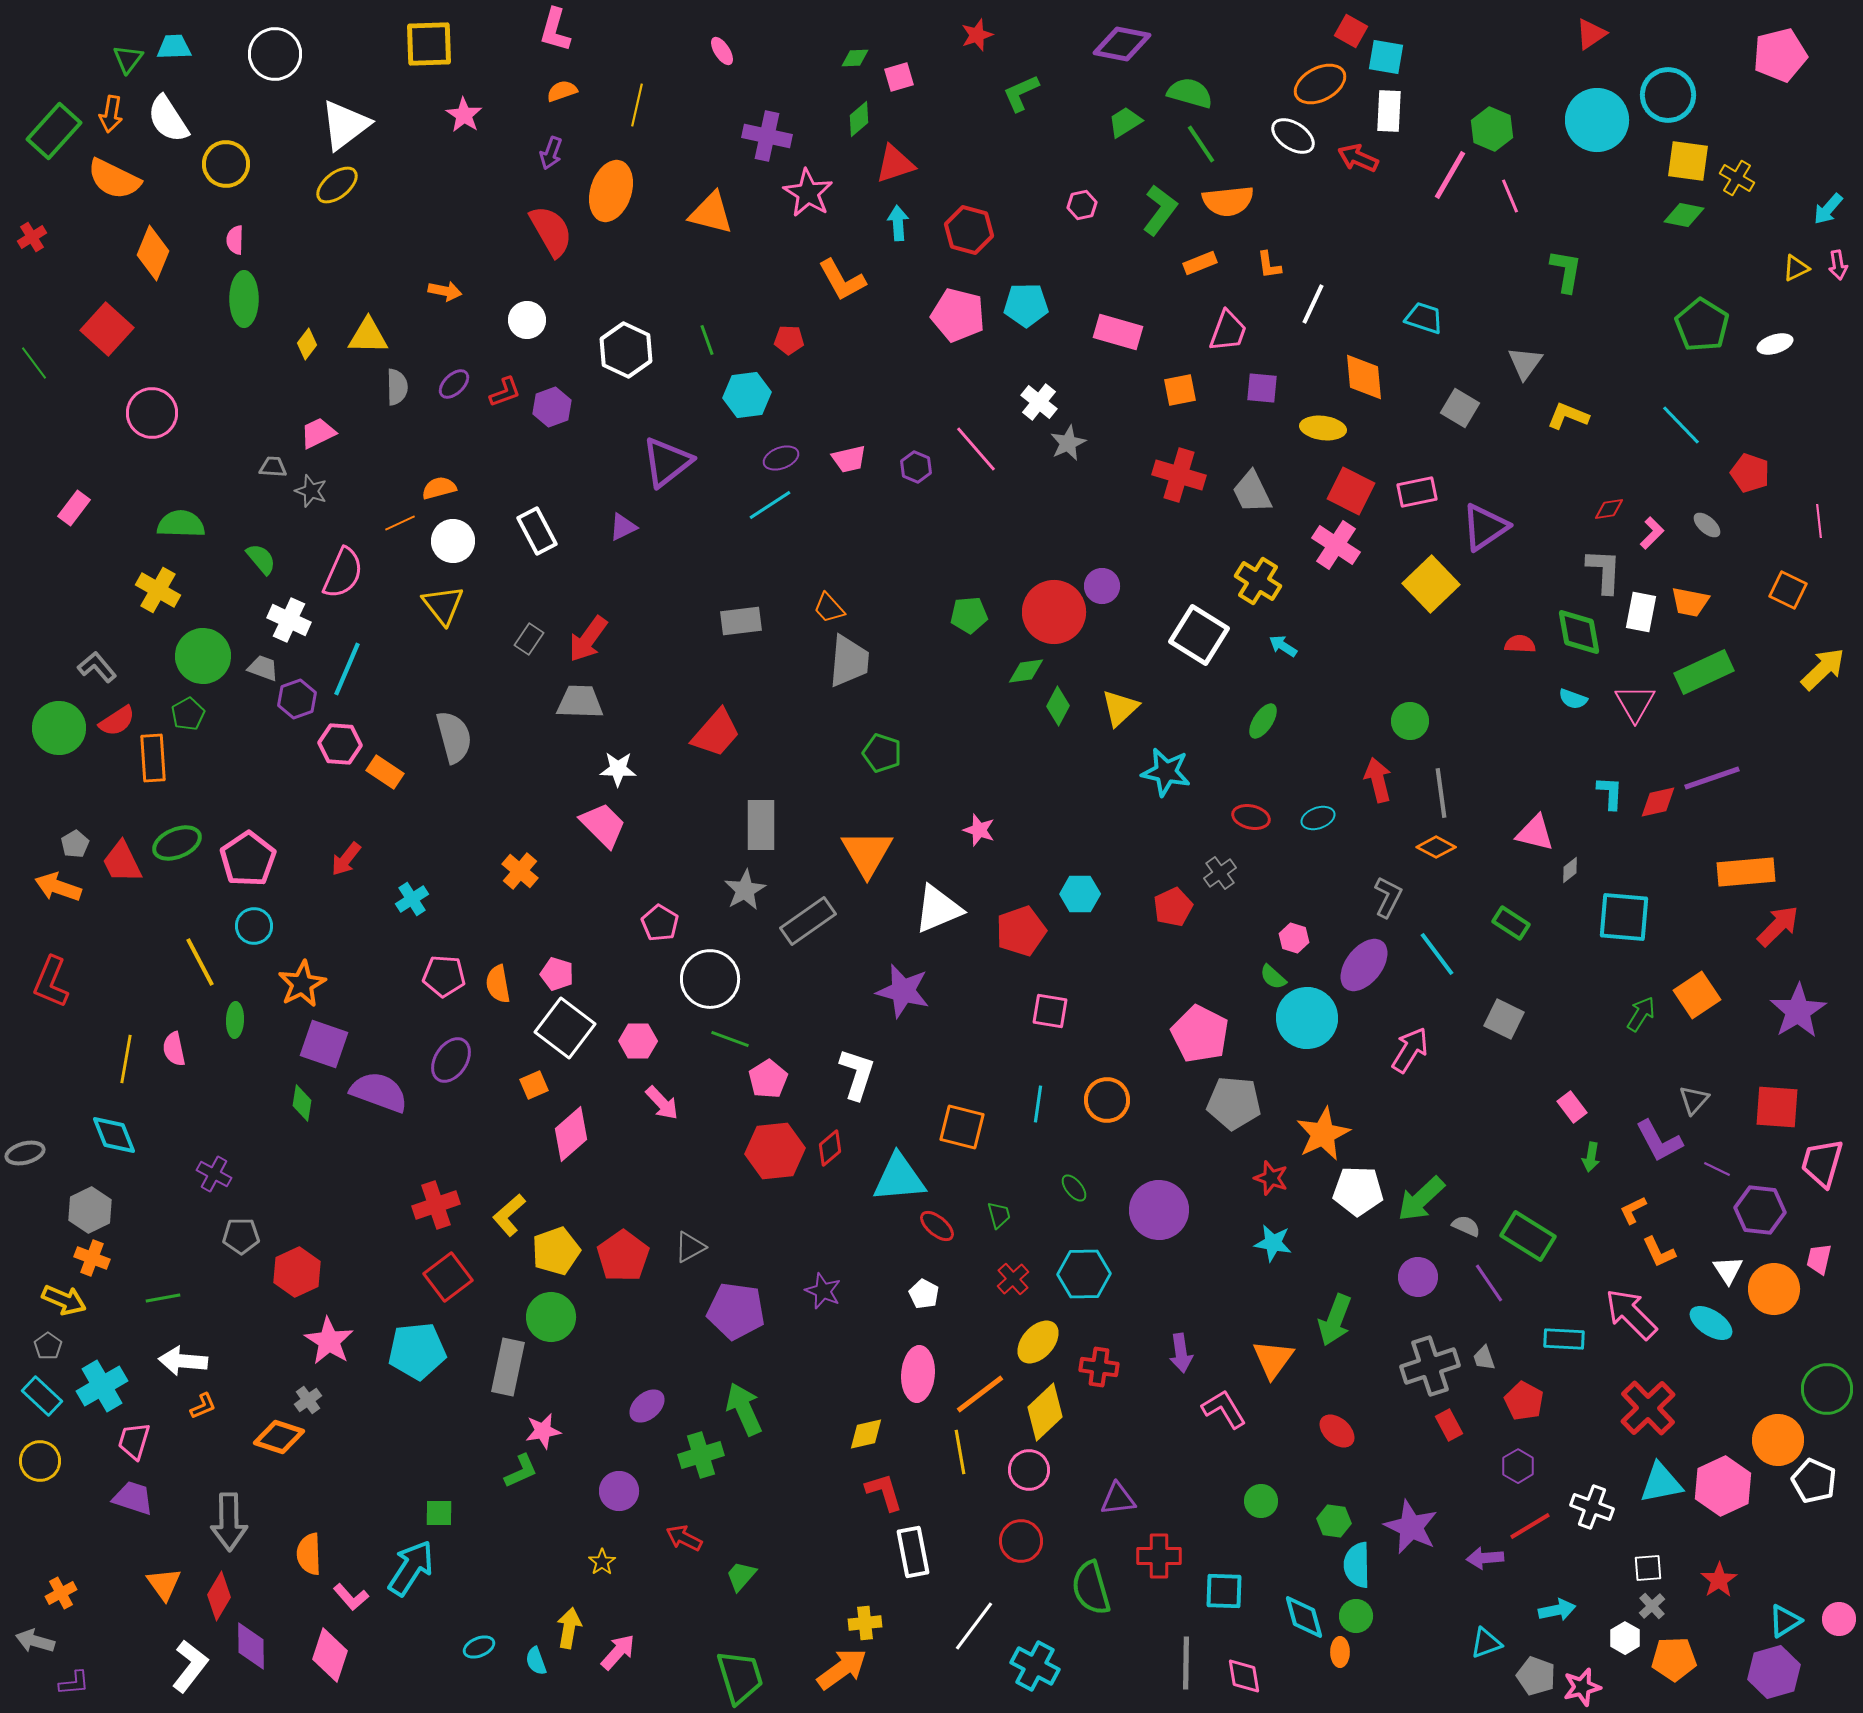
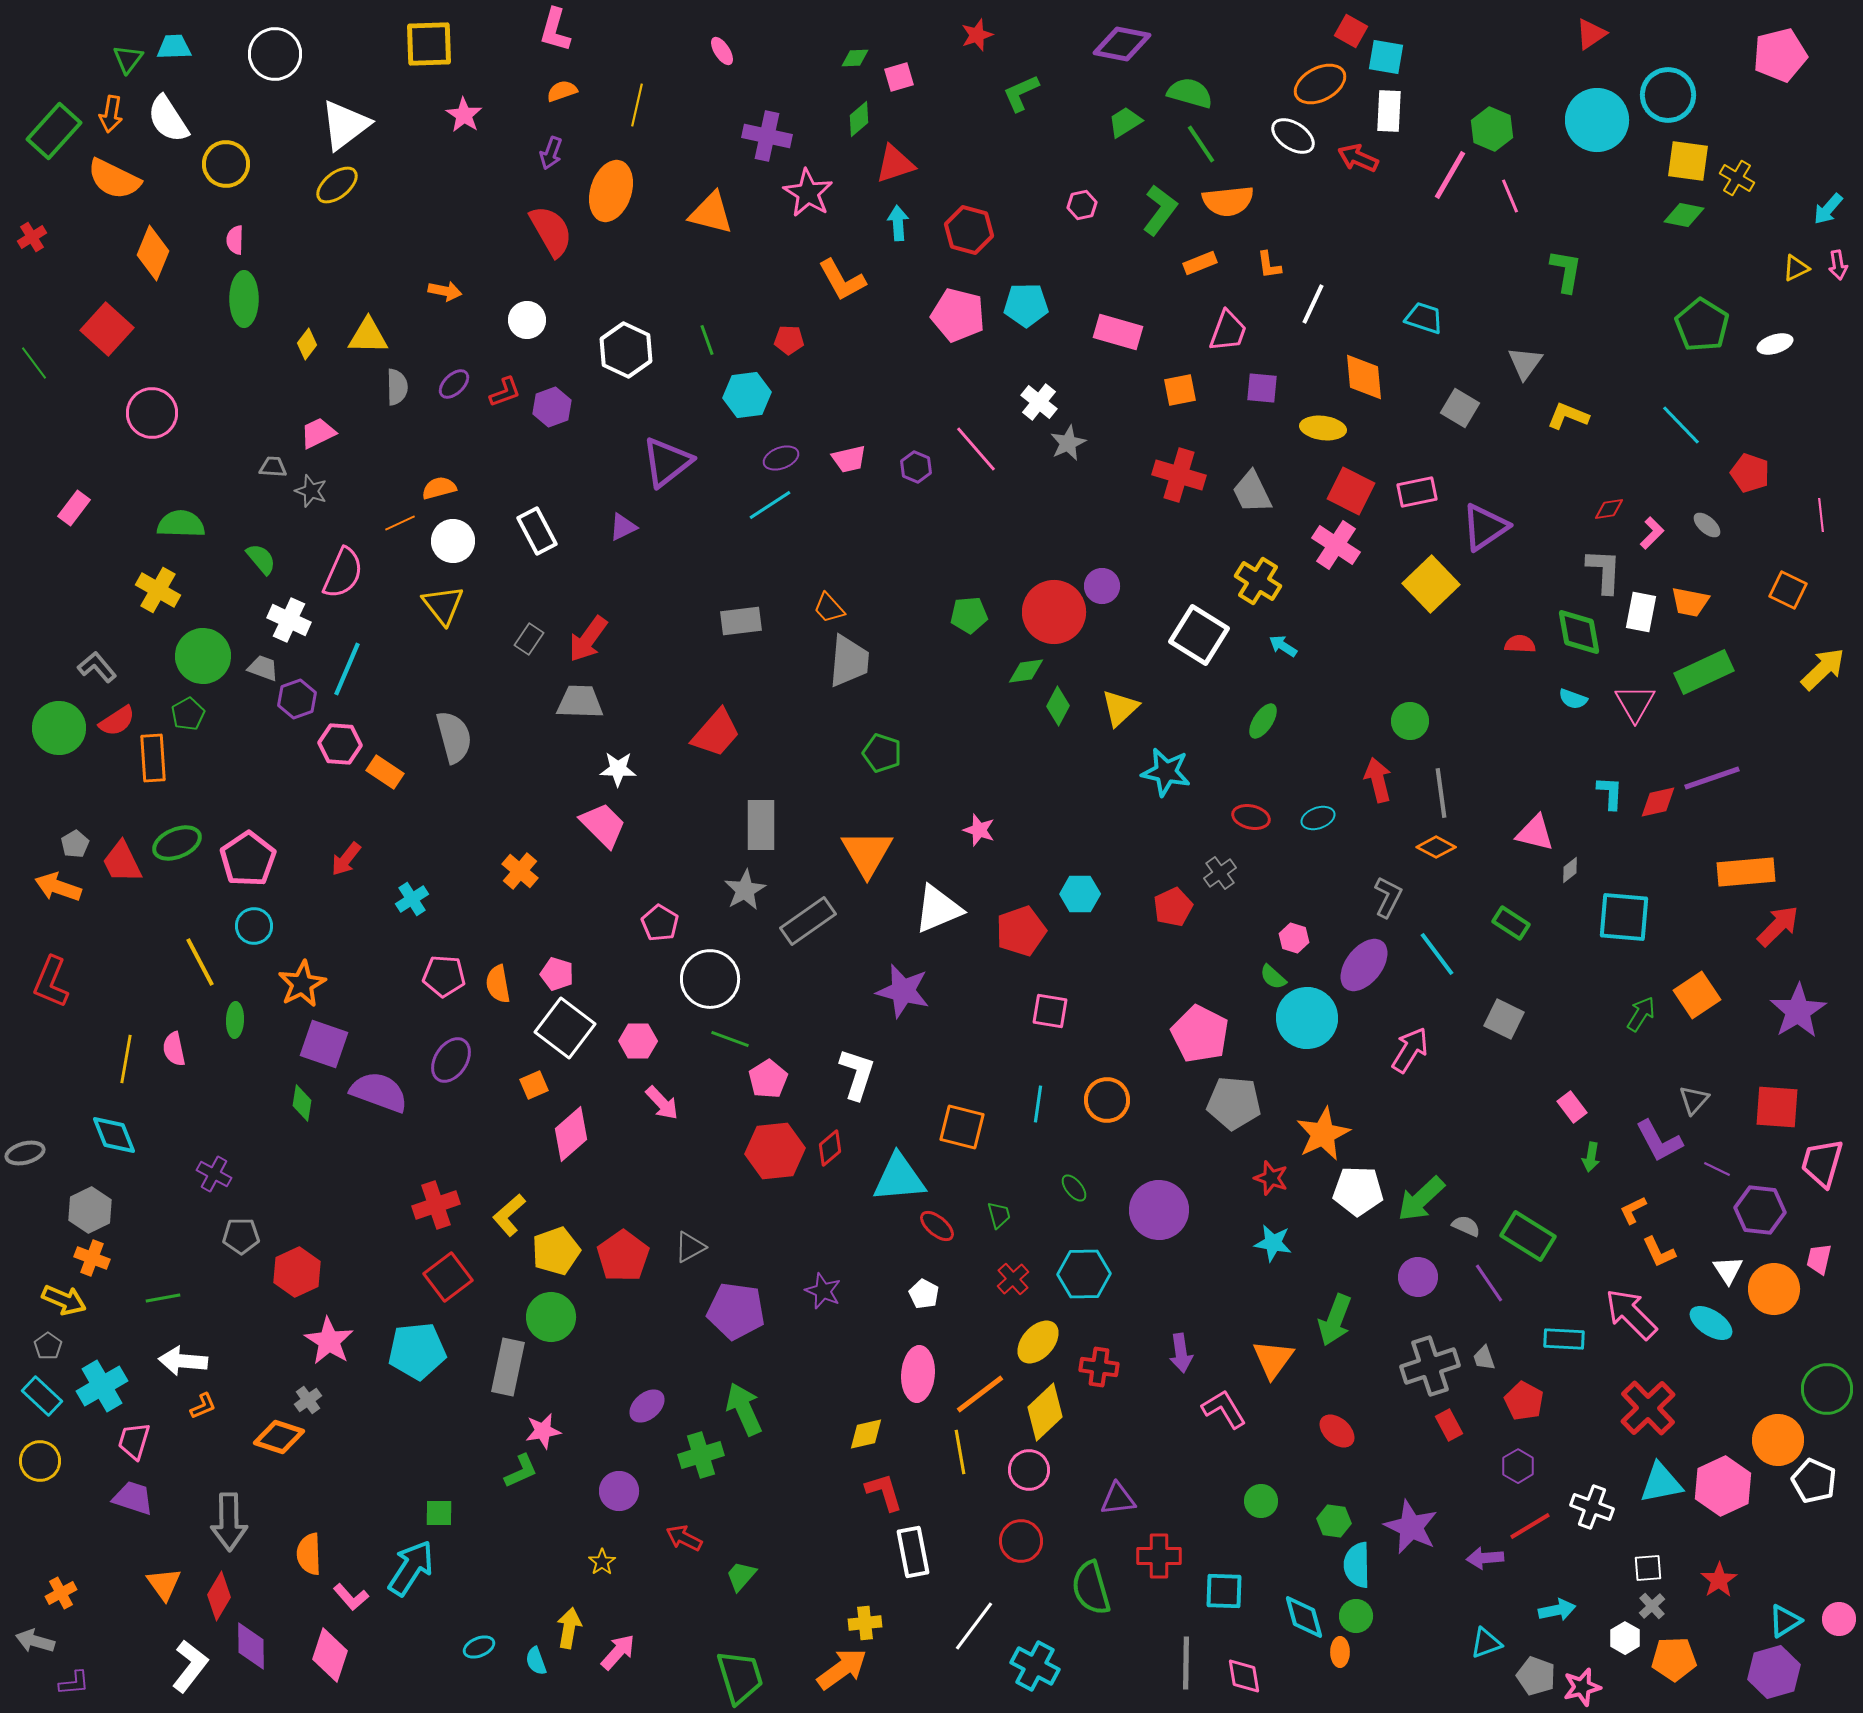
pink line at (1819, 521): moved 2 px right, 6 px up
